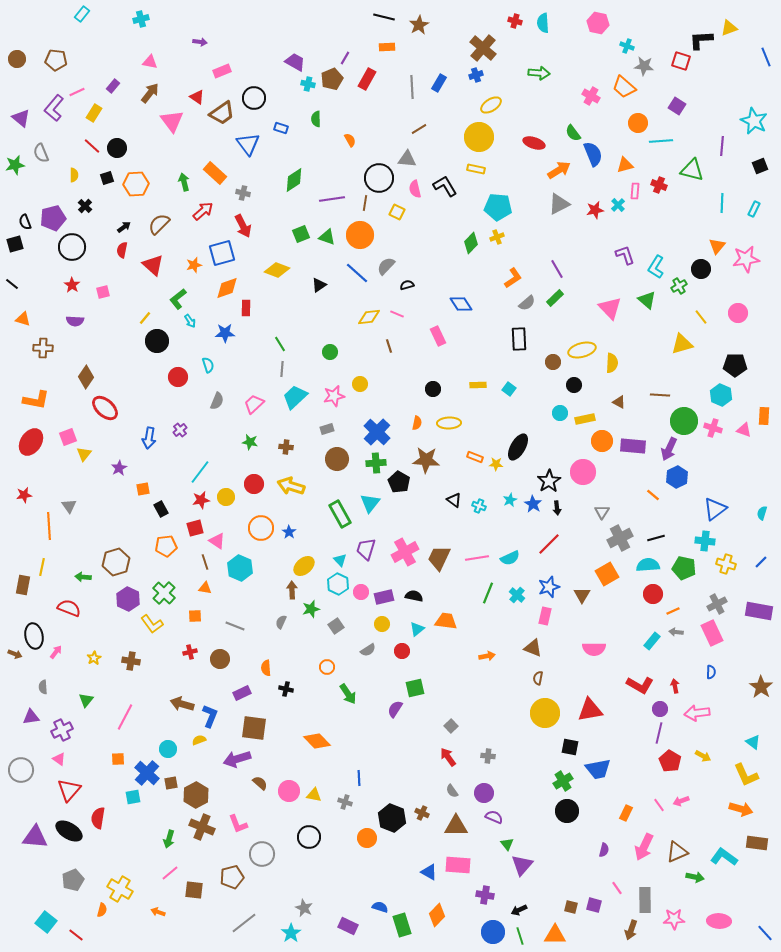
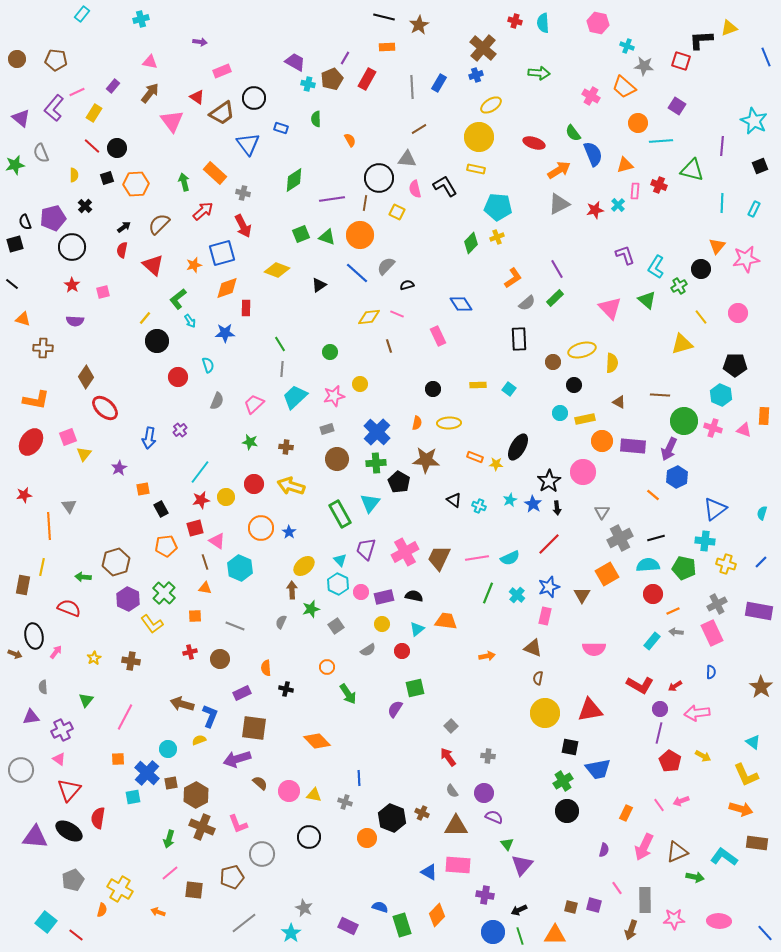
red arrow at (675, 686): rotated 112 degrees counterclockwise
